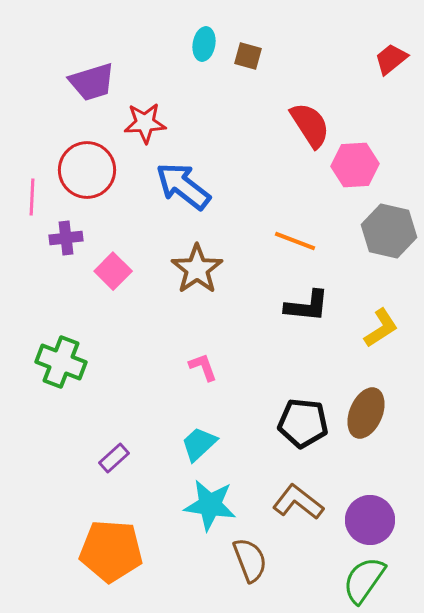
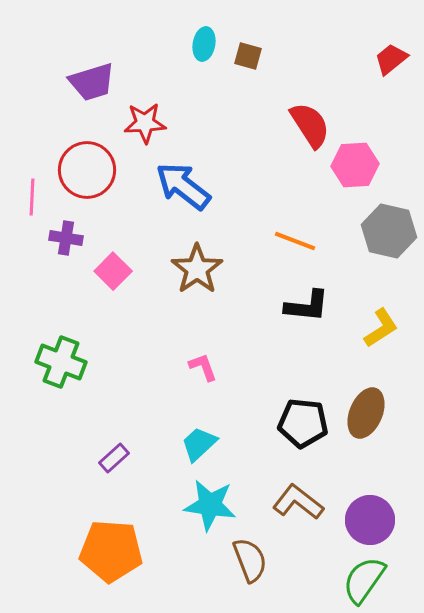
purple cross: rotated 16 degrees clockwise
